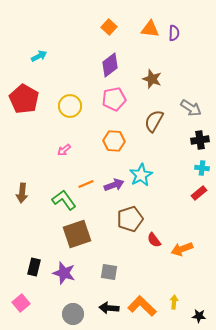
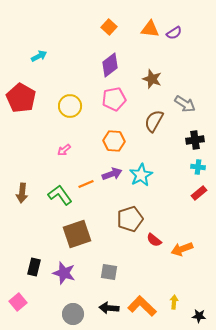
purple semicircle: rotated 56 degrees clockwise
red pentagon: moved 3 px left, 1 px up
gray arrow: moved 6 px left, 4 px up
black cross: moved 5 px left
cyan cross: moved 4 px left, 1 px up
purple arrow: moved 2 px left, 11 px up
green L-shape: moved 4 px left, 5 px up
red semicircle: rotated 14 degrees counterclockwise
pink square: moved 3 px left, 1 px up
